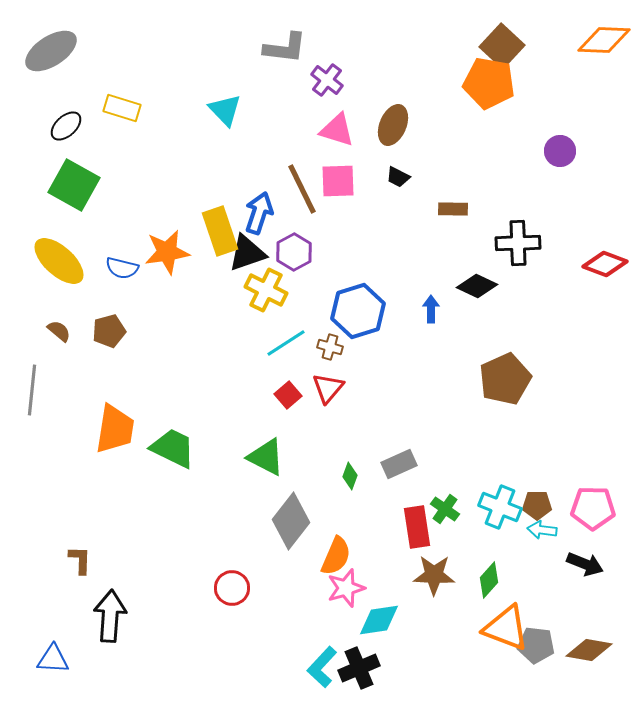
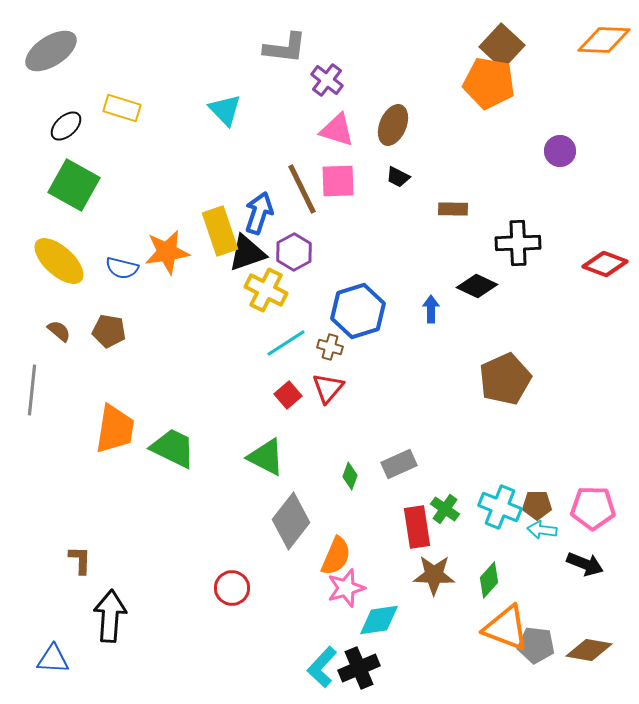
brown pentagon at (109, 331): rotated 24 degrees clockwise
